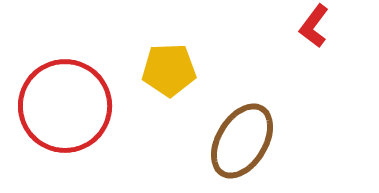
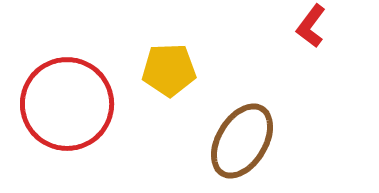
red L-shape: moved 3 px left
red circle: moved 2 px right, 2 px up
